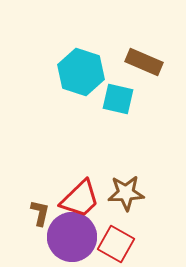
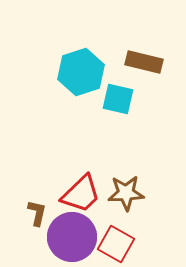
brown rectangle: rotated 9 degrees counterclockwise
cyan hexagon: rotated 24 degrees clockwise
red trapezoid: moved 1 px right, 5 px up
brown L-shape: moved 3 px left
